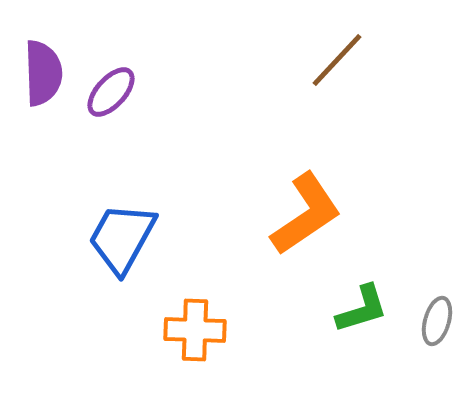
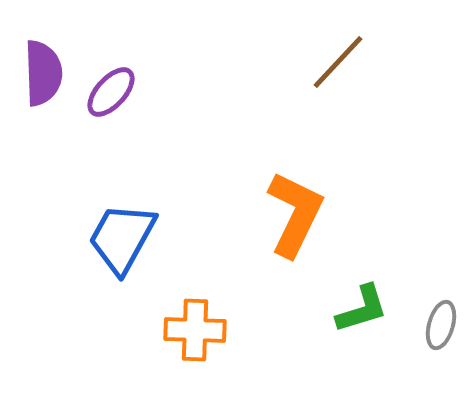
brown line: moved 1 px right, 2 px down
orange L-shape: moved 11 px left; rotated 30 degrees counterclockwise
gray ellipse: moved 4 px right, 4 px down
